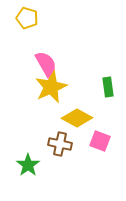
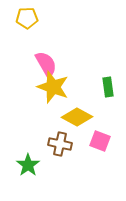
yellow pentagon: rotated 20 degrees counterclockwise
yellow star: moved 2 px right; rotated 28 degrees counterclockwise
yellow diamond: moved 1 px up
